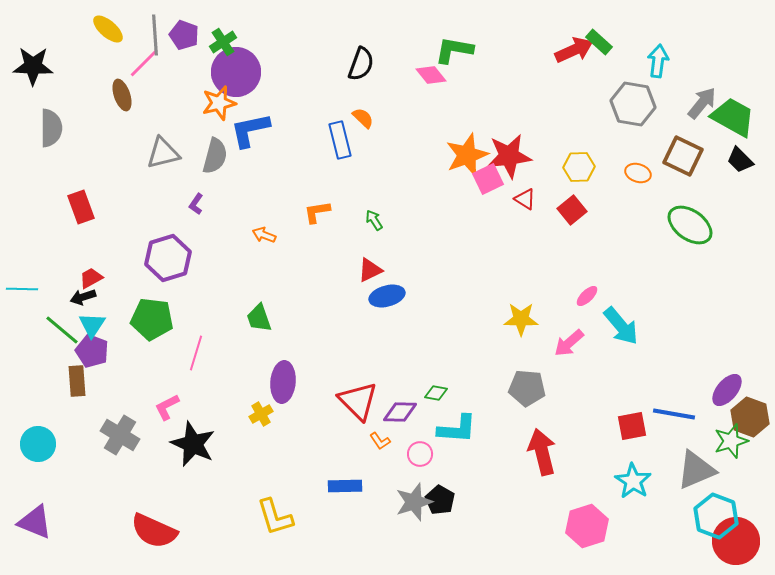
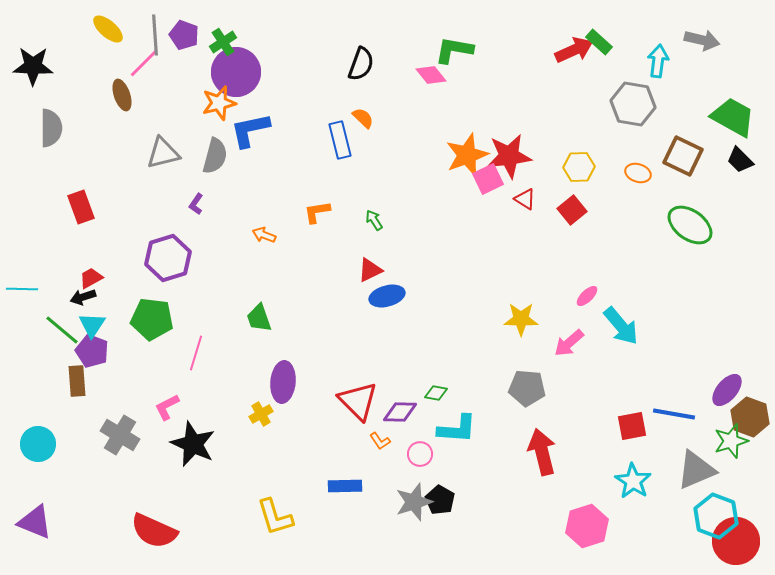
gray arrow at (702, 103): moved 63 px up; rotated 64 degrees clockwise
